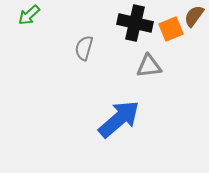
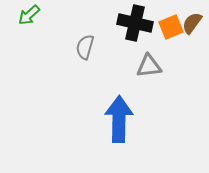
brown semicircle: moved 2 px left, 7 px down
orange square: moved 2 px up
gray semicircle: moved 1 px right, 1 px up
blue arrow: rotated 48 degrees counterclockwise
